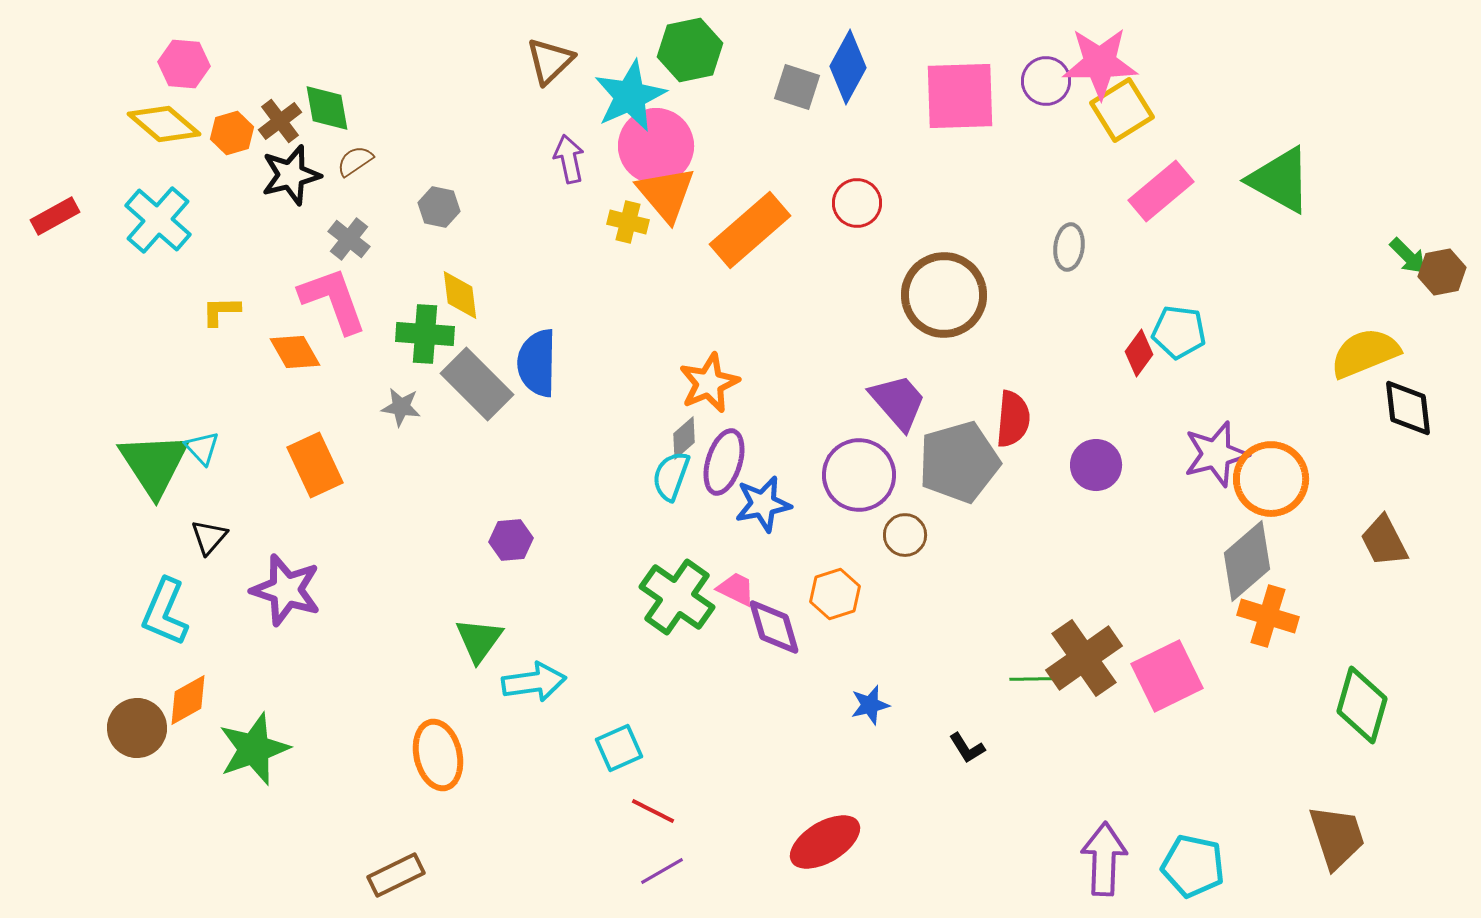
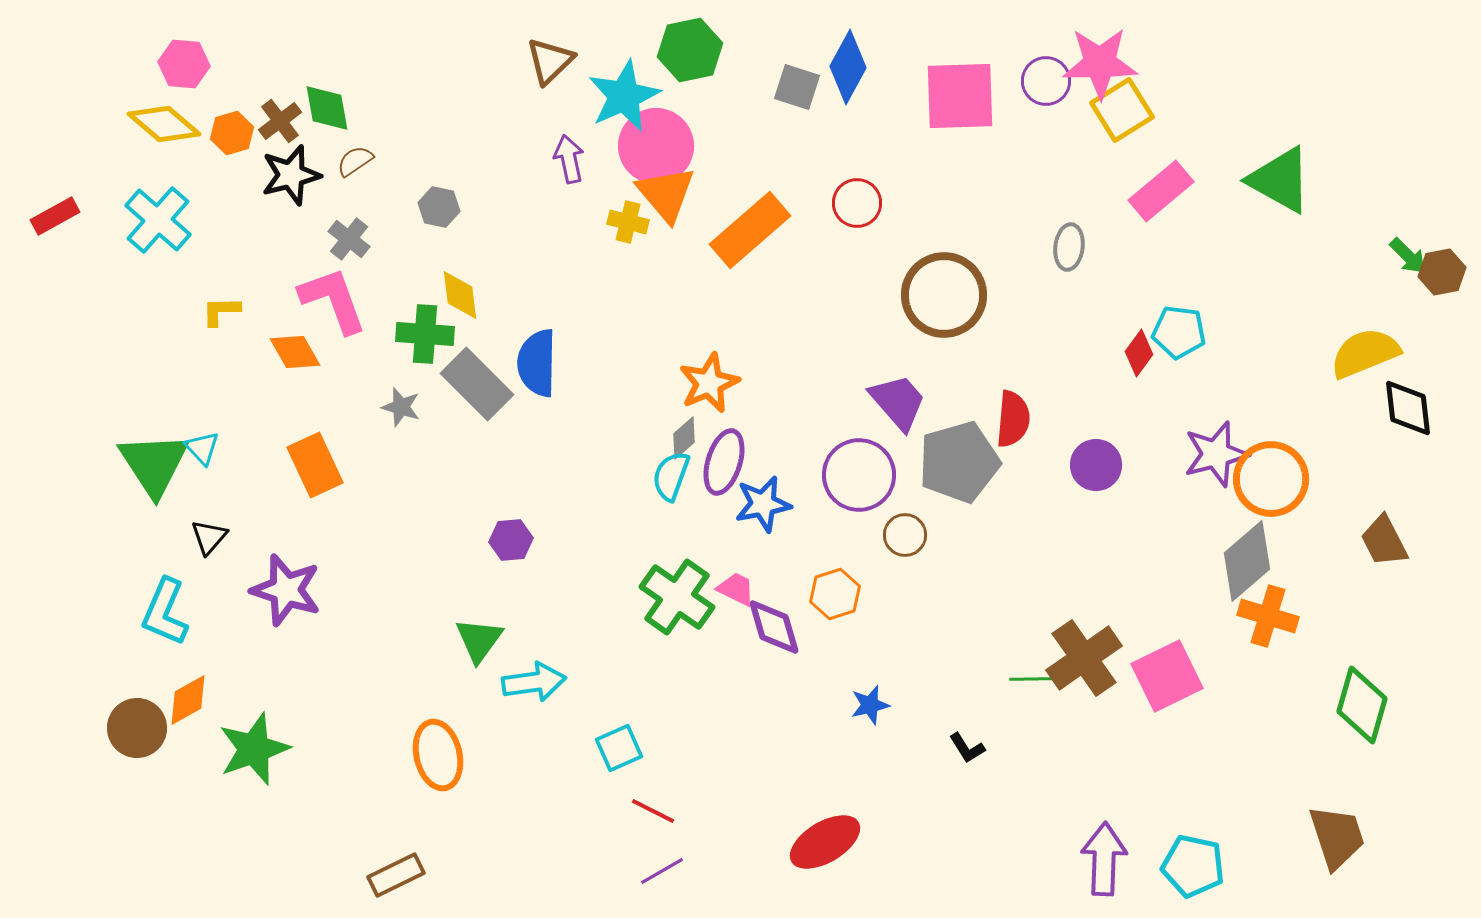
cyan star at (630, 96): moved 6 px left
gray star at (401, 407): rotated 9 degrees clockwise
